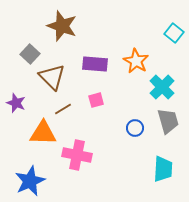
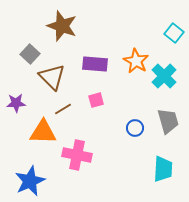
cyan cross: moved 2 px right, 11 px up
purple star: rotated 24 degrees counterclockwise
orange triangle: moved 1 px up
